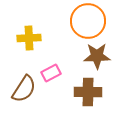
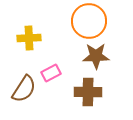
orange circle: moved 1 px right
brown star: moved 1 px left
